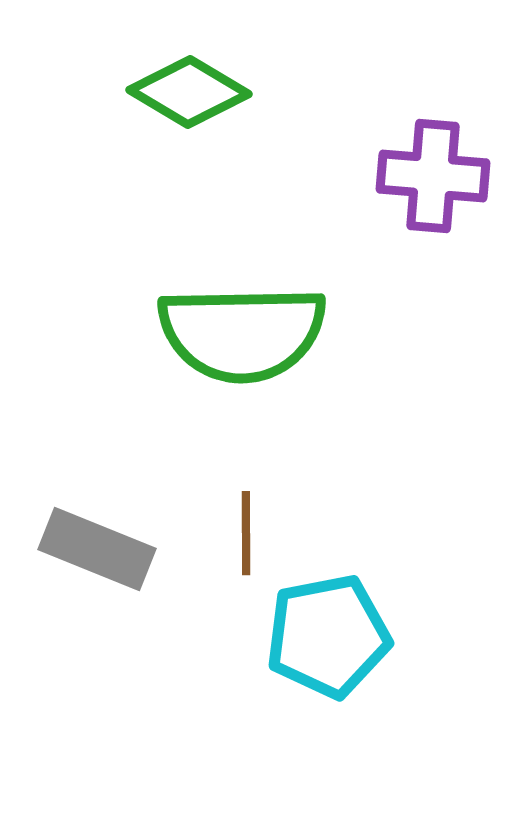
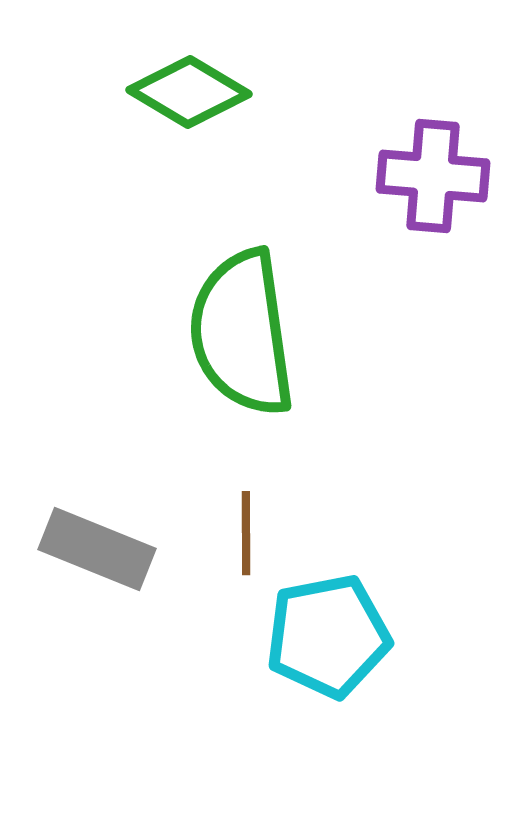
green semicircle: rotated 83 degrees clockwise
